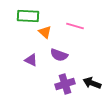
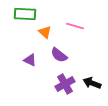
green rectangle: moved 3 px left, 2 px up
purple semicircle: rotated 18 degrees clockwise
purple triangle: moved 1 px left
purple cross: rotated 12 degrees counterclockwise
